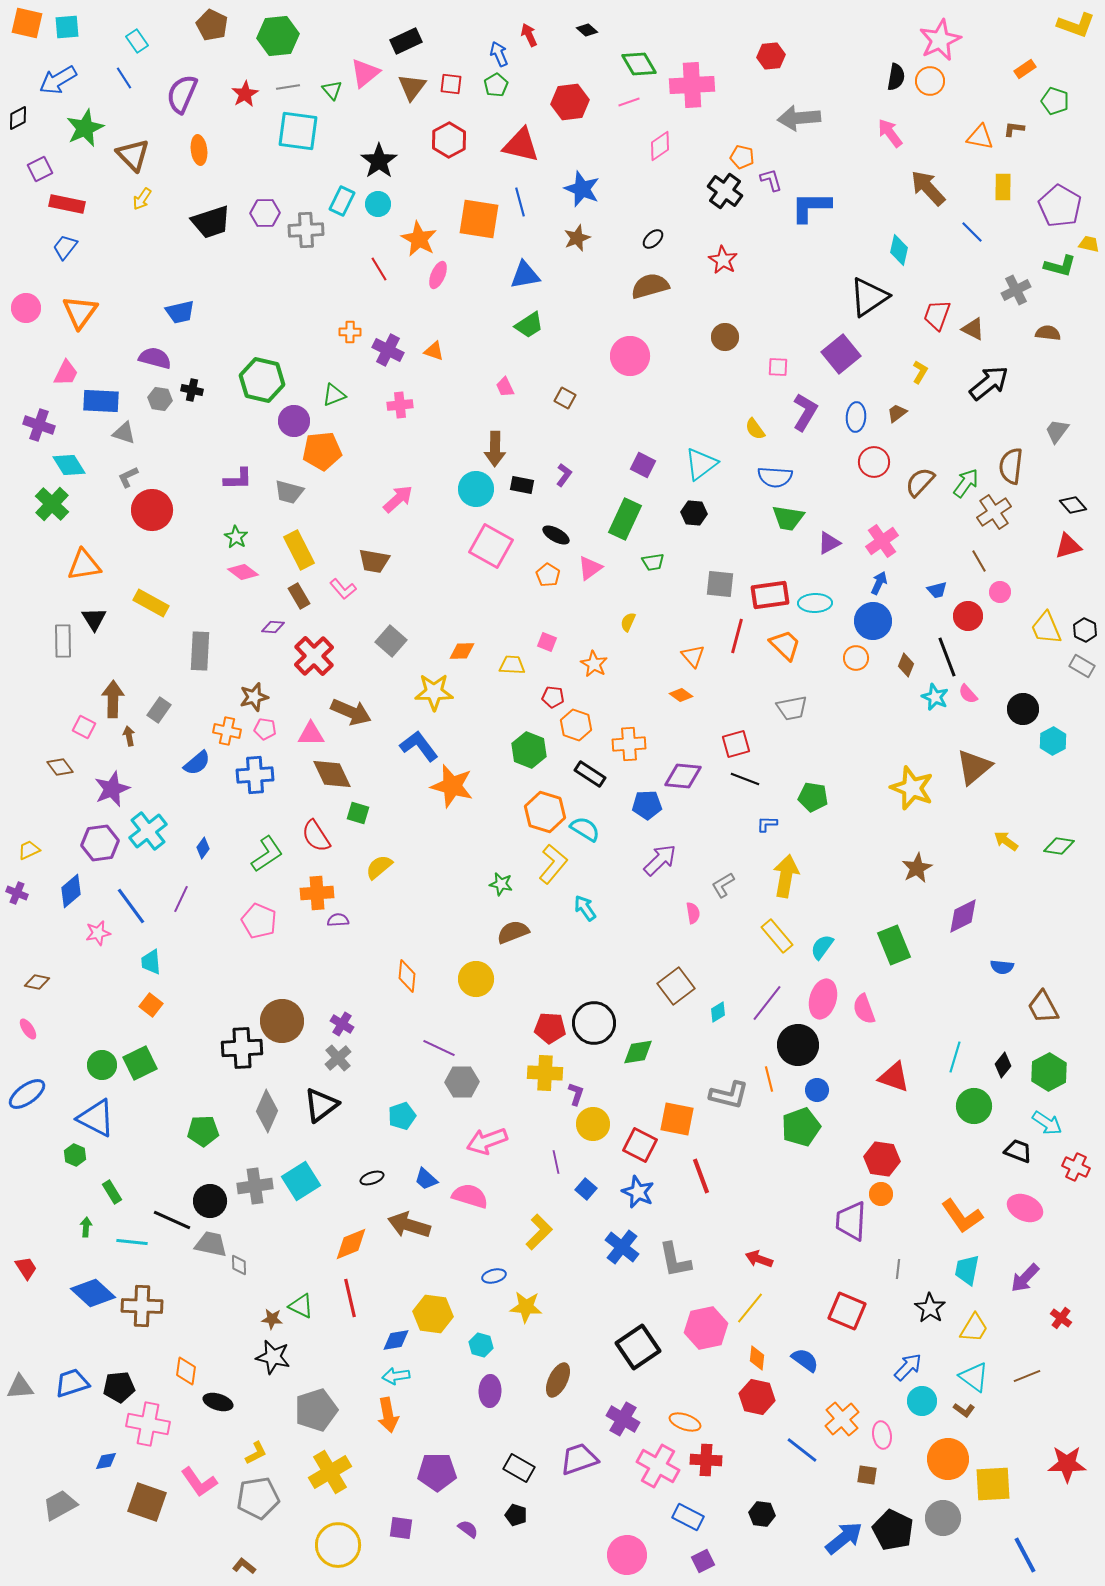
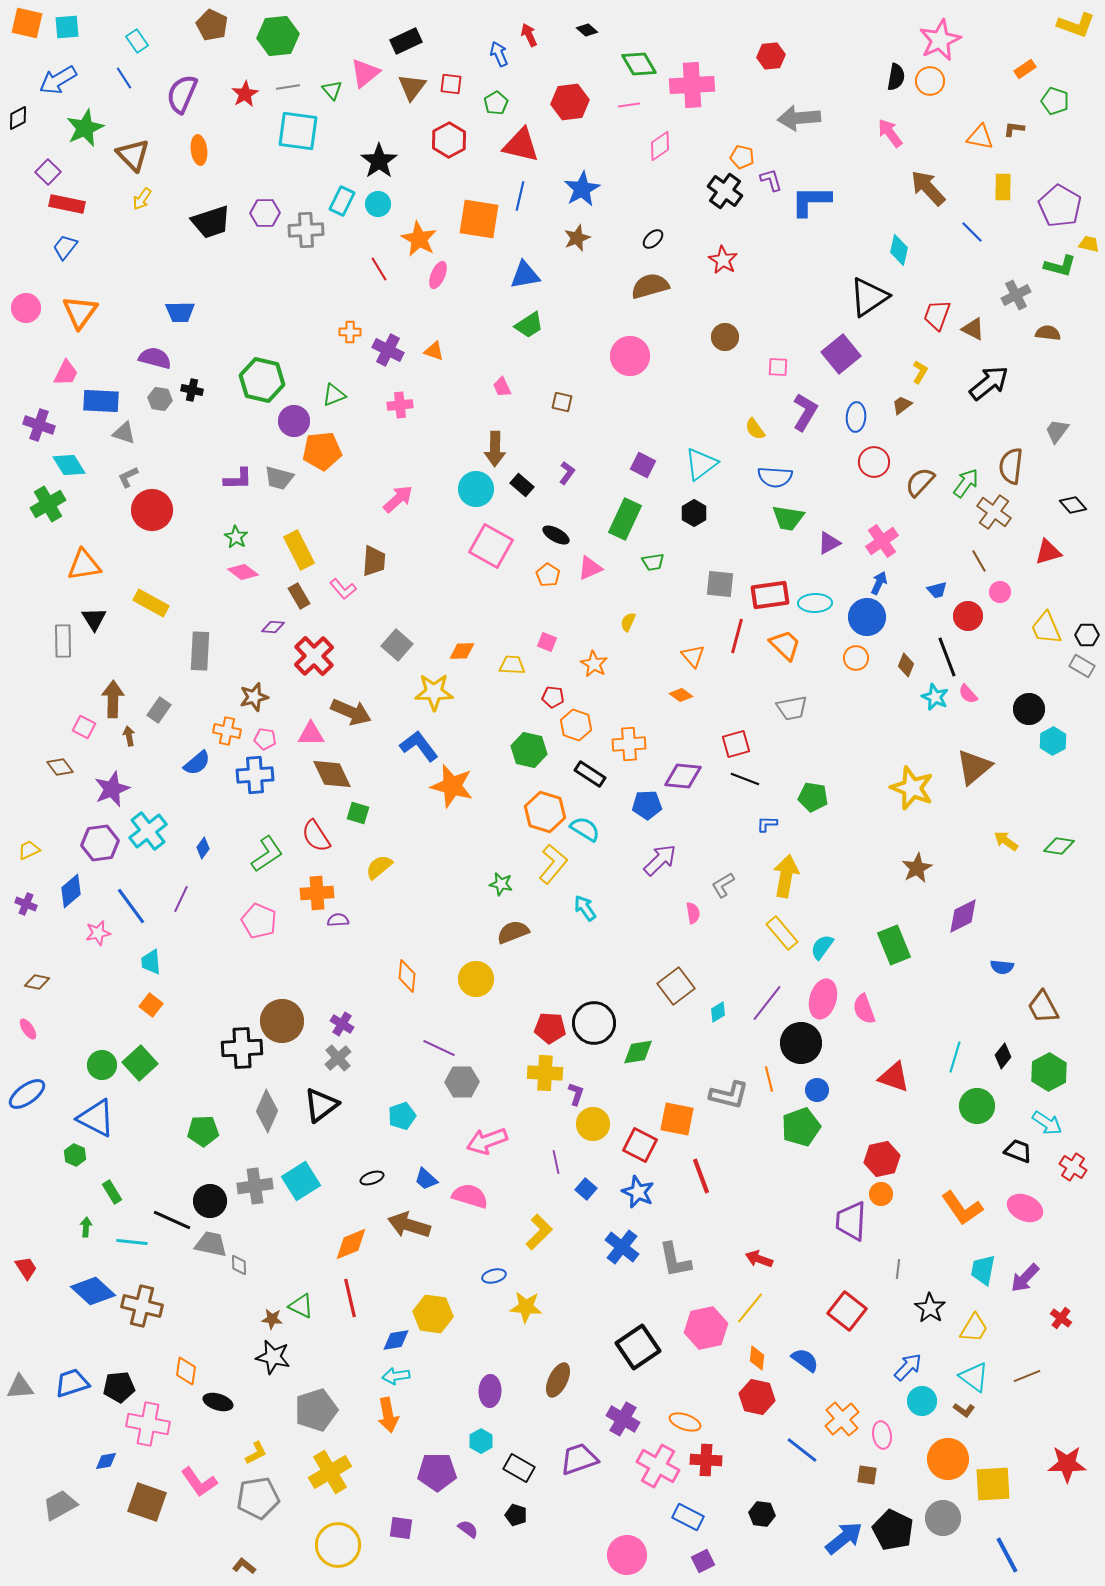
green pentagon at (496, 85): moved 18 px down
pink line at (629, 102): moved 3 px down; rotated 10 degrees clockwise
purple square at (40, 169): moved 8 px right, 3 px down; rotated 20 degrees counterclockwise
blue star at (582, 189): rotated 21 degrees clockwise
blue line at (520, 202): moved 6 px up; rotated 28 degrees clockwise
blue L-shape at (811, 207): moved 6 px up
gray cross at (1016, 290): moved 5 px down
blue trapezoid at (180, 312): rotated 12 degrees clockwise
pink trapezoid at (505, 387): moved 3 px left
brown square at (565, 398): moved 3 px left, 4 px down; rotated 15 degrees counterclockwise
brown trapezoid at (897, 413): moved 5 px right, 8 px up
purple L-shape at (564, 475): moved 3 px right, 2 px up
black rectangle at (522, 485): rotated 30 degrees clockwise
gray trapezoid at (289, 492): moved 10 px left, 14 px up
green cross at (52, 504): moved 4 px left; rotated 16 degrees clockwise
brown cross at (994, 512): rotated 20 degrees counterclockwise
black hexagon at (694, 513): rotated 25 degrees clockwise
red triangle at (1068, 546): moved 20 px left, 6 px down
brown trapezoid at (374, 561): rotated 96 degrees counterclockwise
pink triangle at (590, 568): rotated 12 degrees clockwise
blue circle at (873, 621): moved 6 px left, 4 px up
black hexagon at (1085, 630): moved 2 px right, 5 px down; rotated 25 degrees counterclockwise
gray square at (391, 641): moved 6 px right, 4 px down
black circle at (1023, 709): moved 6 px right
pink pentagon at (265, 729): moved 10 px down
green hexagon at (529, 750): rotated 8 degrees counterclockwise
purple cross at (17, 893): moved 9 px right, 11 px down
yellow rectangle at (777, 936): moved 5 px right, 3 px up
black circle at (798, 1045): moved 3 px right, 2 px up
green square at (140, 1063): rotated 16 degrees counterclockwise
black diamond at (1003, 1065): moved 9 px up
green circle at (974, 1106): moved 3 px right
red hexagon at (882, 1159): rotated 20 degrees counterclockwise
red cross at (1076, 1167): moved 3 px left; rotated 8 degrees clockwise
orange L-shape at (962, 1216): moved 8 px up
cyan trapezoid at (967, 1270): moved 16 px right
blue diamond at (93, 1293): moved 2 px up
brown cross at (142, 1306): rotated 12 degrees clockwise
red square at (847, 1311): rotated 15 degrees clockwise
cyan hexagon at (481, 1345): moved 96 px down; rotated 15 degrees clockwise
blue line at (1025, 1555): moved 18 px left
